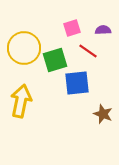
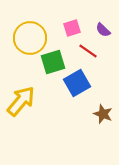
purple semicircle: rotated 133 degrees counterclockwise
yellow circle: moved 6 px right, 10 px up
green square: moved 2 px left, 2 px down
blue square: rotated 24 degrees counterclockwise
yellow arrow: rotated 28 degrees clockwise
